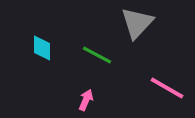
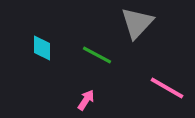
pink arrow: rotated 10 degrees clockwise
